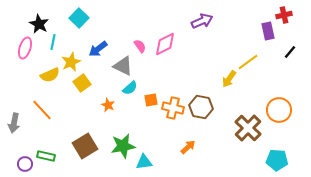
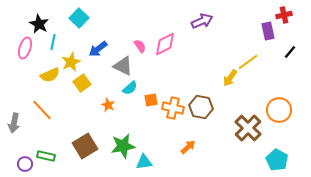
yellow arrow: moved 1 px right, 1 px up
cyan pentagon: rotated 25 degrees clockwise
